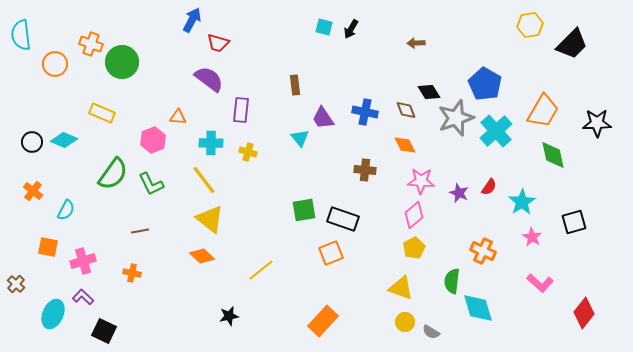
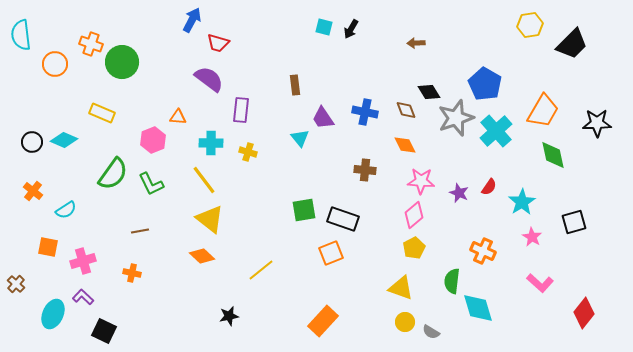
cyan semicircle at (66, 210): rotated 30 degrees clockwise
